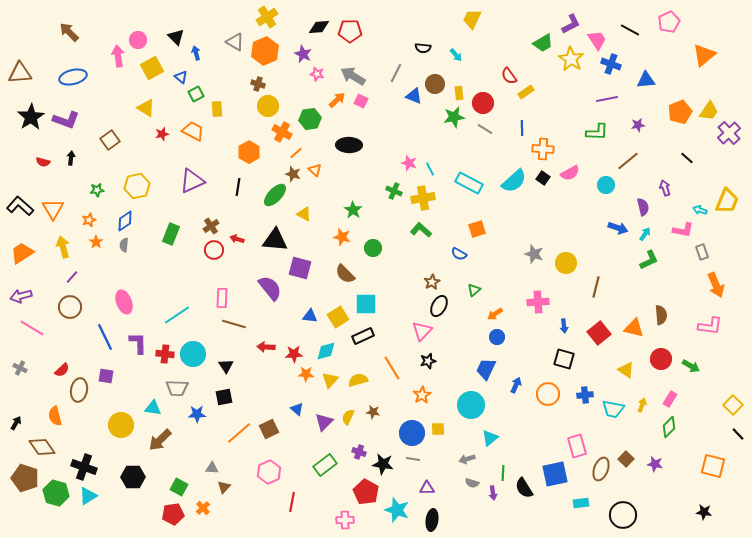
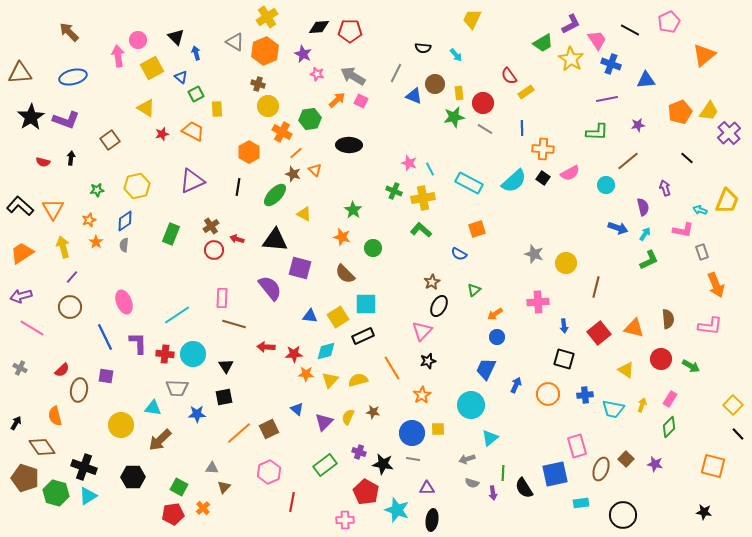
brown semicircle at (661, 315): moved 7 px right, 4 px down
